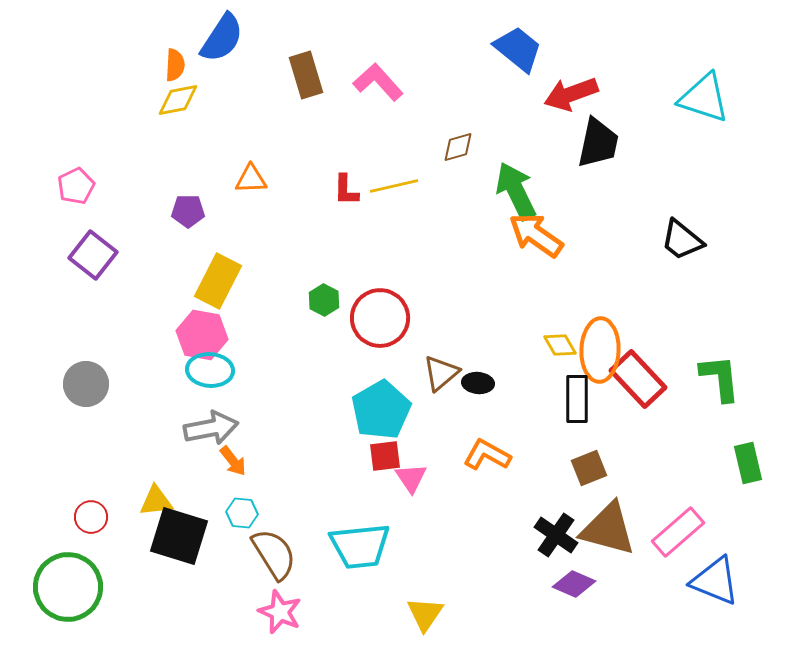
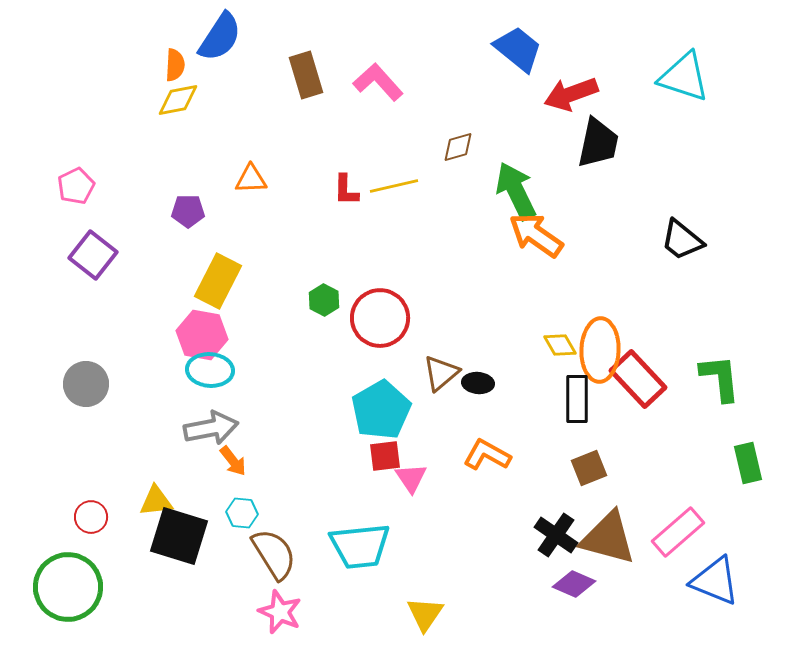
blue semicircle at (222, 38): moved 2 px left, 1 px up
cyan triangle at (704, 98): moved 20 px left, 21 px up
brown triangle at (608, 529): moved 9 px down
